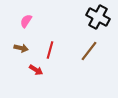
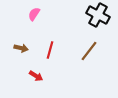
black cross: moved 2 px up
pink semicircle: moved 8 px right, 7 px up
red arrow: moved 6 px down
